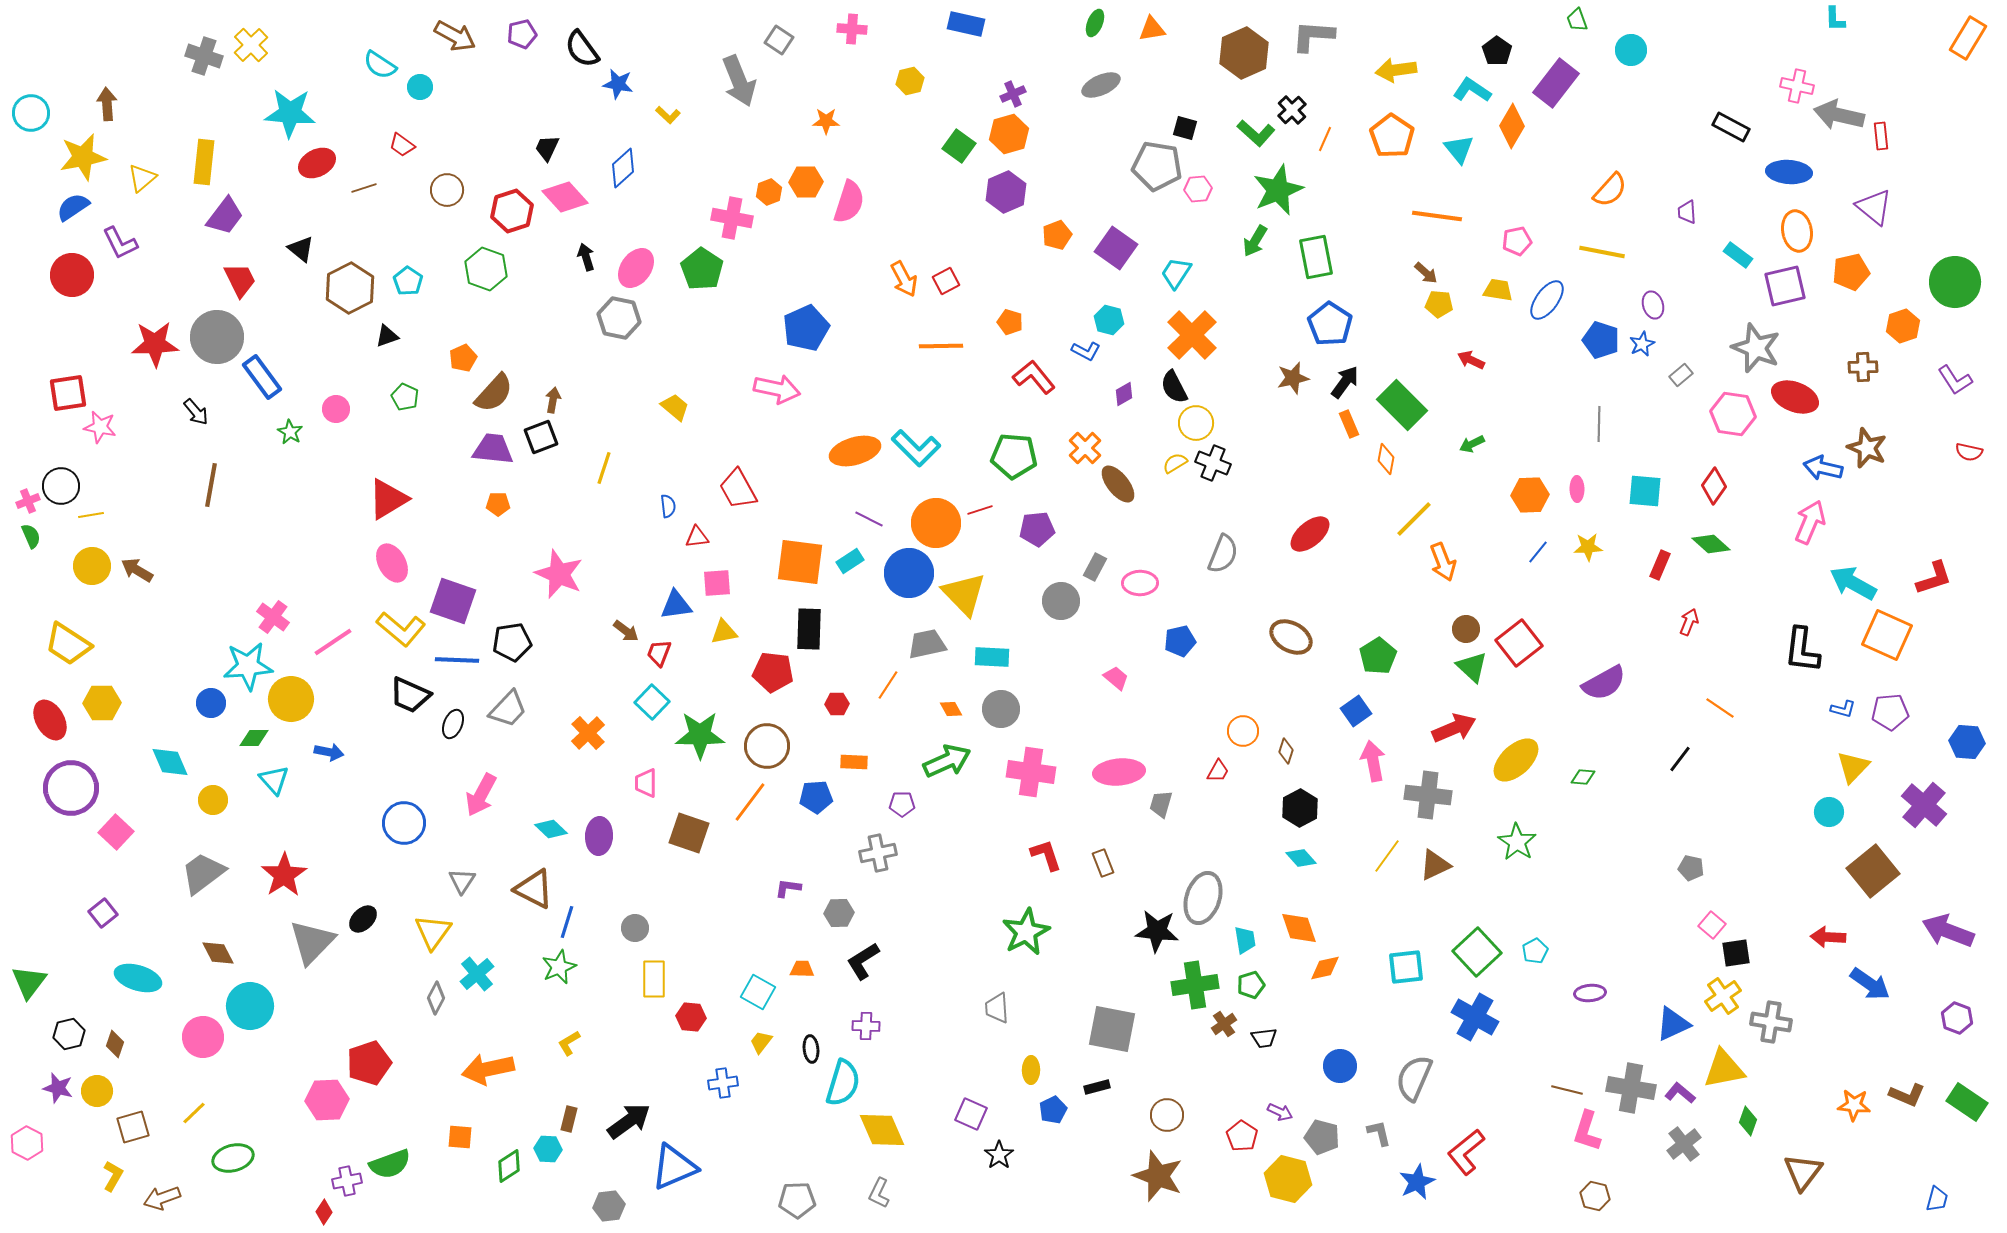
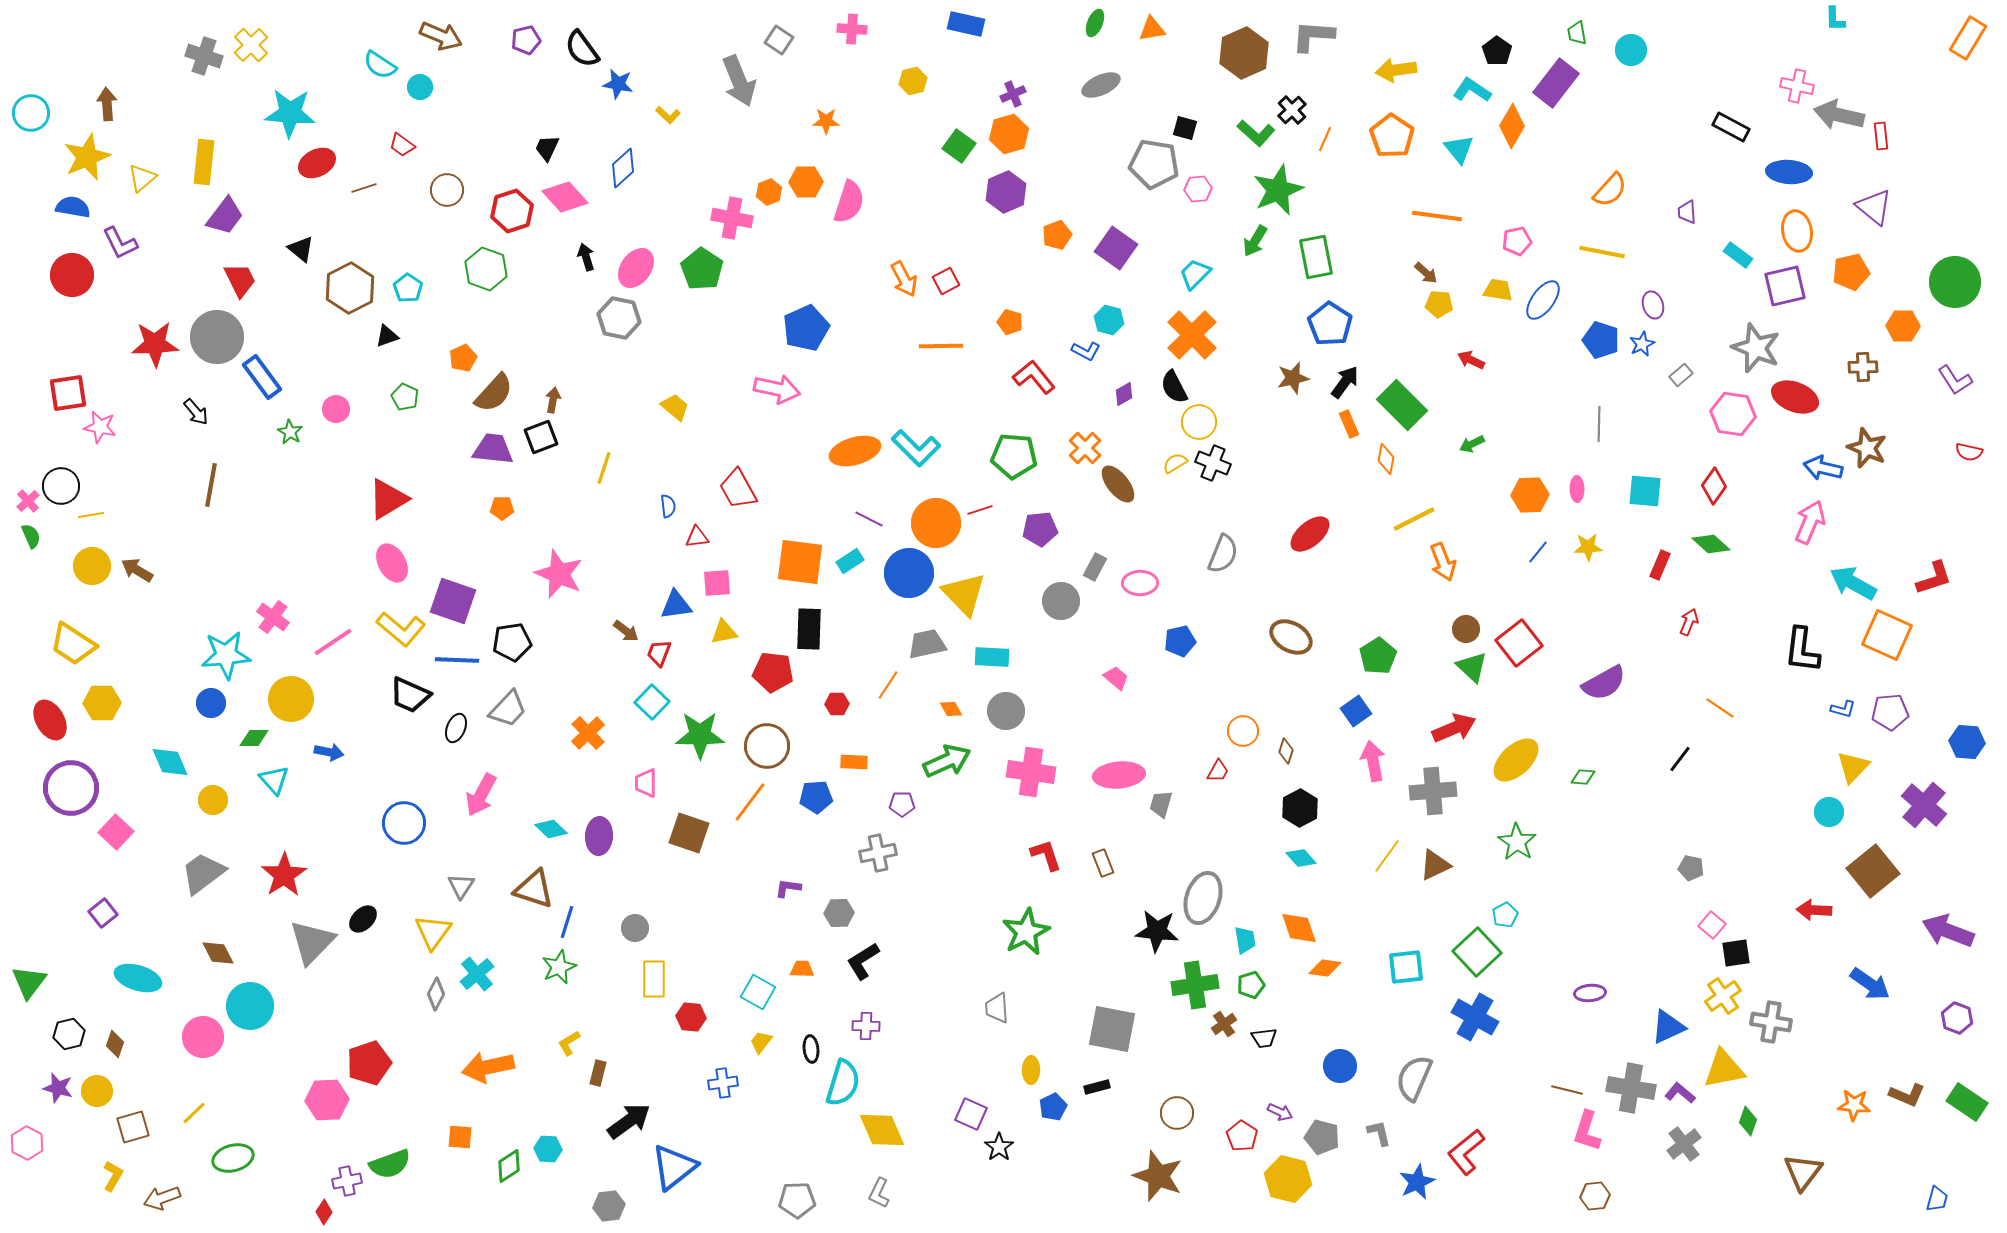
green trapezoid at (1577, 20): moved 13 px down; rotated 10 degrees clockwise
purple pentagon at (522, 34): moved 4 px right, 6 px down
brown arrow at (455, 36): moved 14 px left; rotated 6 degrees counterclockwise
yellow hexagon at (910, 81): moved 3 px right
yellow star at (83, 157): moved 4 px right; rotated 12 degrees counterclockwise
gray pentagon at (1157, 166): moved 3 px left, 2 px up
blue semicircle at (73, 207): rotated 44 degrees clockwise
cyan trapezoid at (1176, 273): moved 19 px right, 1 px down; rotated 12 degrees clockwise
cyan pentagon at (408, 281): moved 7 px down
blue ellipse at (1547, 300): moved 4 px left
orange hexagon at (1903, 326): rotated 20 degrees clockwise
yellow circle at (1196, 423): moved 3 px right, 1 px up
pink cross at (28, 501): rotated 20 degrees counterclockwise
orange pentagon at (498, 504): moved 4 px right, 4 px down
yellow line at (1414, 519): rotated 18 degrees clockwise
purple pentagon at (1037, 529): moved 3 px right
yellow trapezoid at (68, 644): moved 5 px right
cyan star at (248, 666): moved 22 px left, 11 px up
gray circle at (1001, 709): moved 5 px right, 2 px down
black ellipse at (453, 724): moved 3 px right, 4 px down
pink ellipse at (1119, 772): moved 3 px down
gray cross at (1428, 795): moved 5 px right, 4 px up; rotated 12 degrees counterclockwise
gray triangle at (462, 881): moved 1 px left, 5 px down
brown triangle at (534, 889): rotated 9 degrees counterclockwise
red arrow at (1828, 937): moved 14 px left, 27 px up
cyan pentagon at (1535, 951): moved 30 px left, 36 px up
orange diamond at (1325, 968): rotated 20 degrees clockwise
gray diamond at (436, 998): moved 4 px up
blue triangle at (1673, 1024): moved 5 px left, 3 px down
orange arrow at (488, 1069): moved 2 px up
blue pentagon at (1053, 1110): moved 3 px up
brown circle at (1167, 1115): moved 10 px right, 2 px up
brown rectangle at (569, 1119): moved 29 px right, 46 px up
black star at (999, 1155): moved 8 px up
blue triangle at (674, 1167): rotated 15 degrees counterclockwise
brown hexagon at (1595, 1196): rotated 20 degrees counterclockwise
